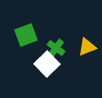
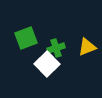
green square: moved 3 px down
green cross: rotated 36 degrees clockwise
